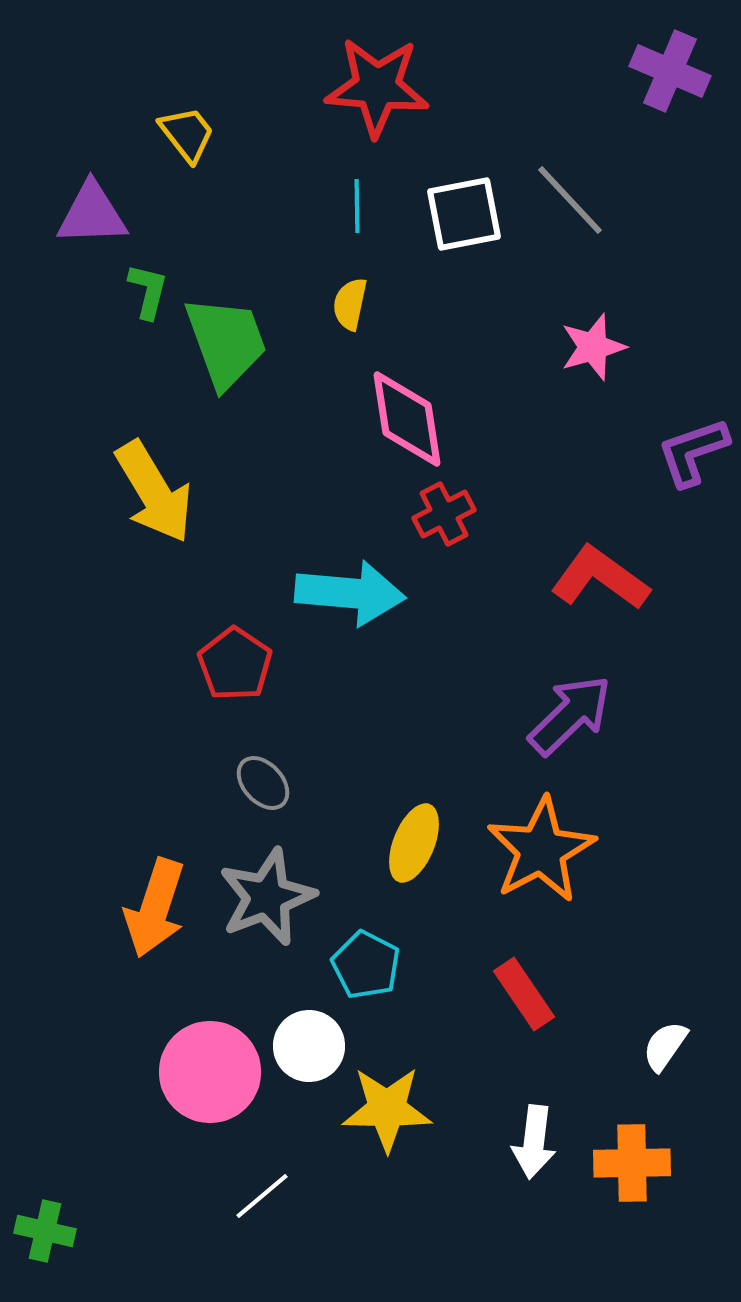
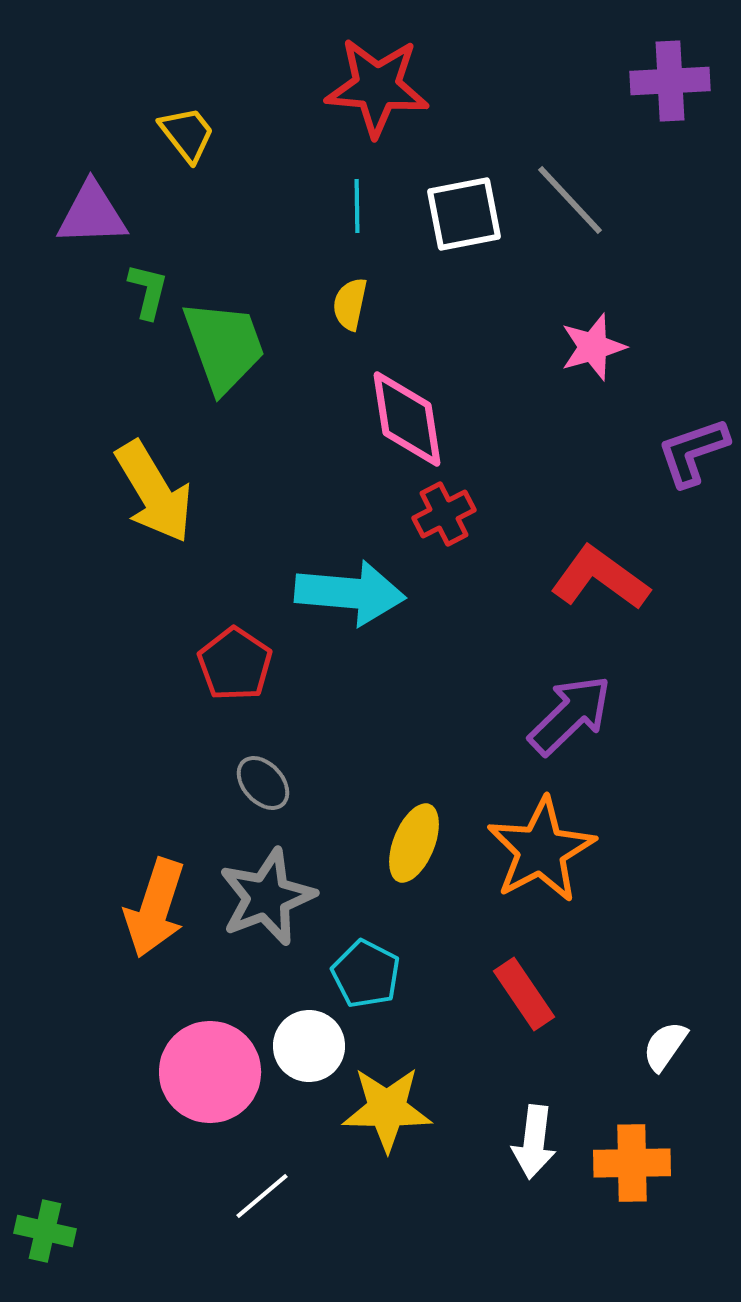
purple cross: moved 10 px down; rotated 26 degrees counterclockwise
green trapezoid: moved 2 px left, 4 px down
cyan pentagon: moved 9 px down
